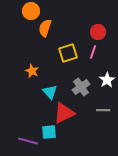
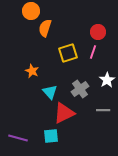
gray cross: moved 1 px left, 2 px down
cyan square: moved 2 px right, 4 px down
purple line: moved 10 px left, 3 px up
